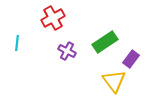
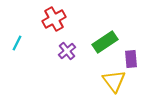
red cross: moved 1 px right, 1 px down
cyan line: rotated 21 degrees clockwise
purple cross: rotated 24 degrees clockwise
purple rectangle: rotated 42 degrees counterclockwise
